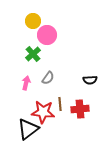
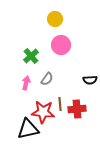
yellow circle: moved 22 px right, 2 px up
pink circle: moved 14 px right, 10 px down
green cross: moved 2 px left, 2 px down
gray semicircle: moved 1 px left, 1 px down
red cross: moved 3 px left
black triangle: rotated 25 degrees clockwise
